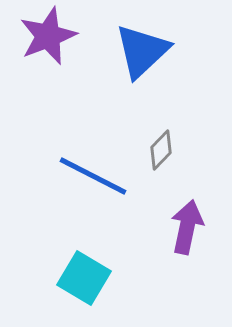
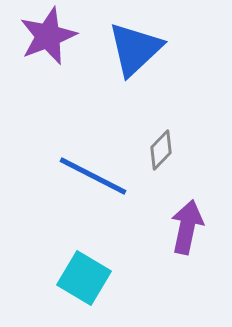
blue triangle: moved 7 px left, 2 px up
